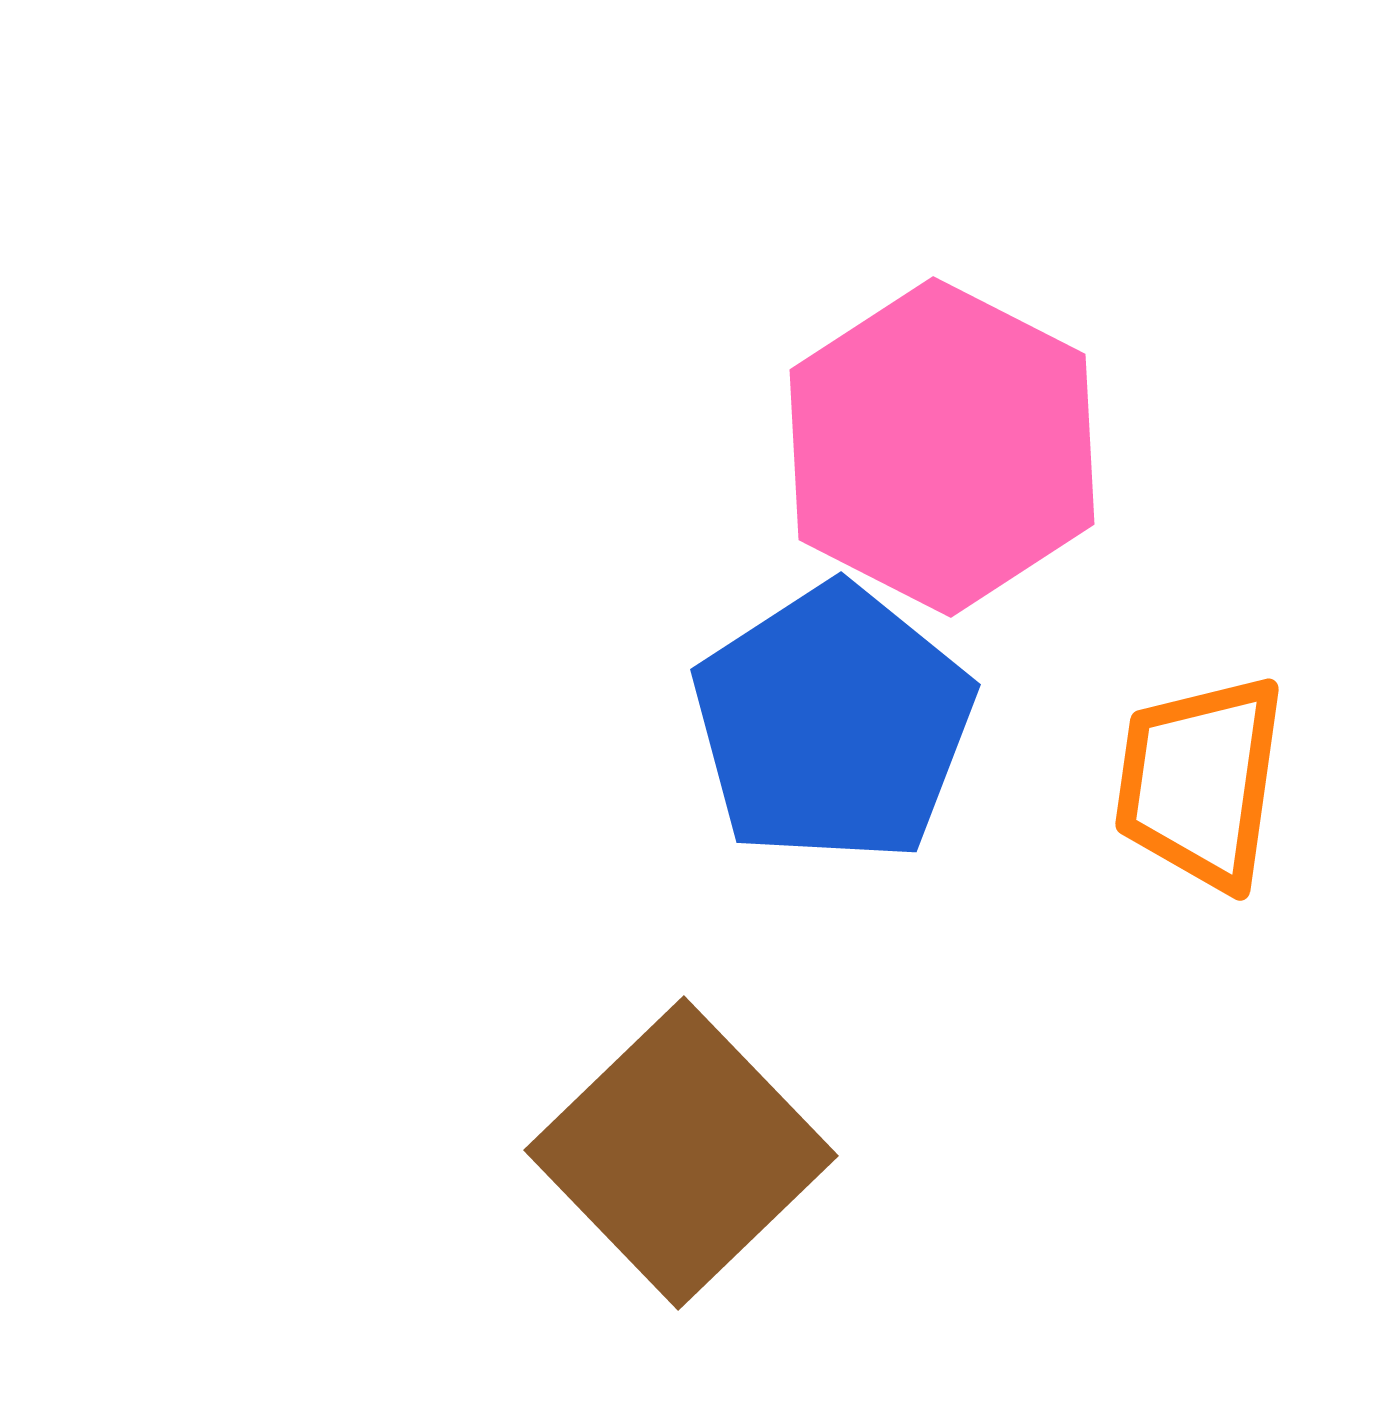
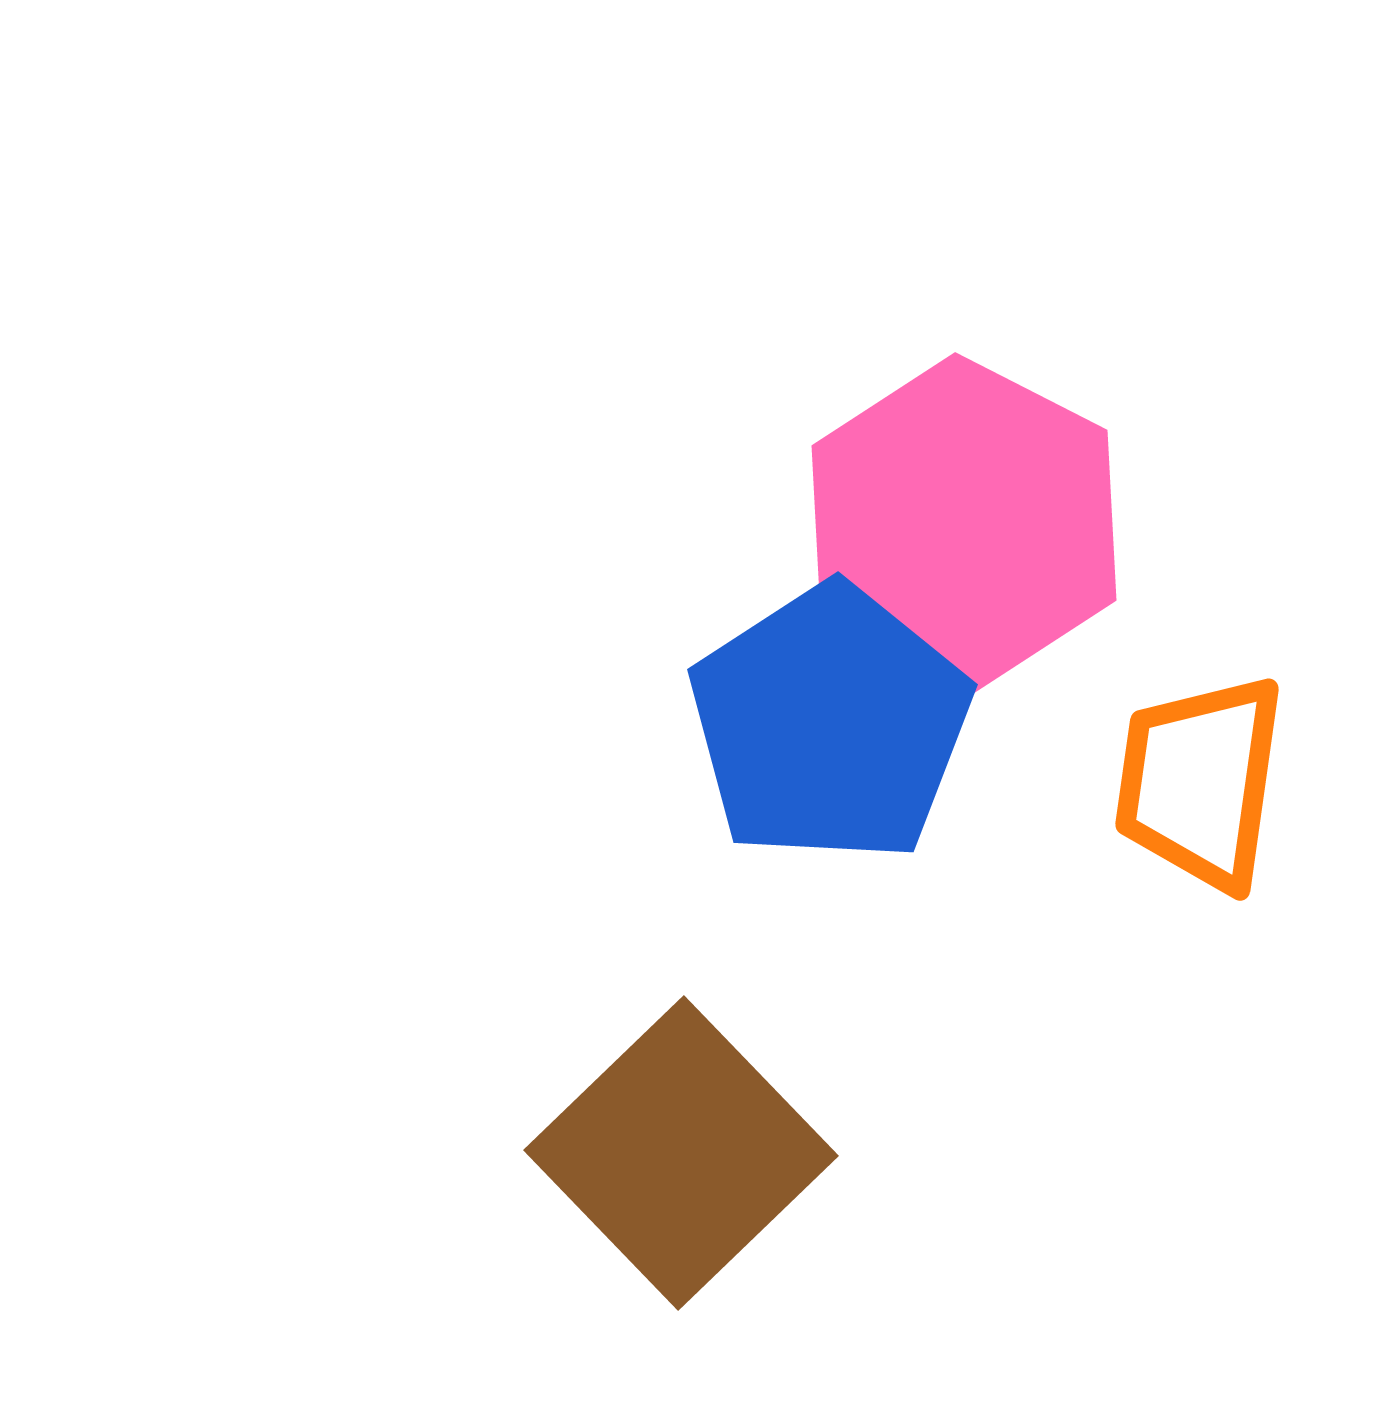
pink hexagon: moved 22 px right, 76 px down
blue pentagon: moved 3 px left
